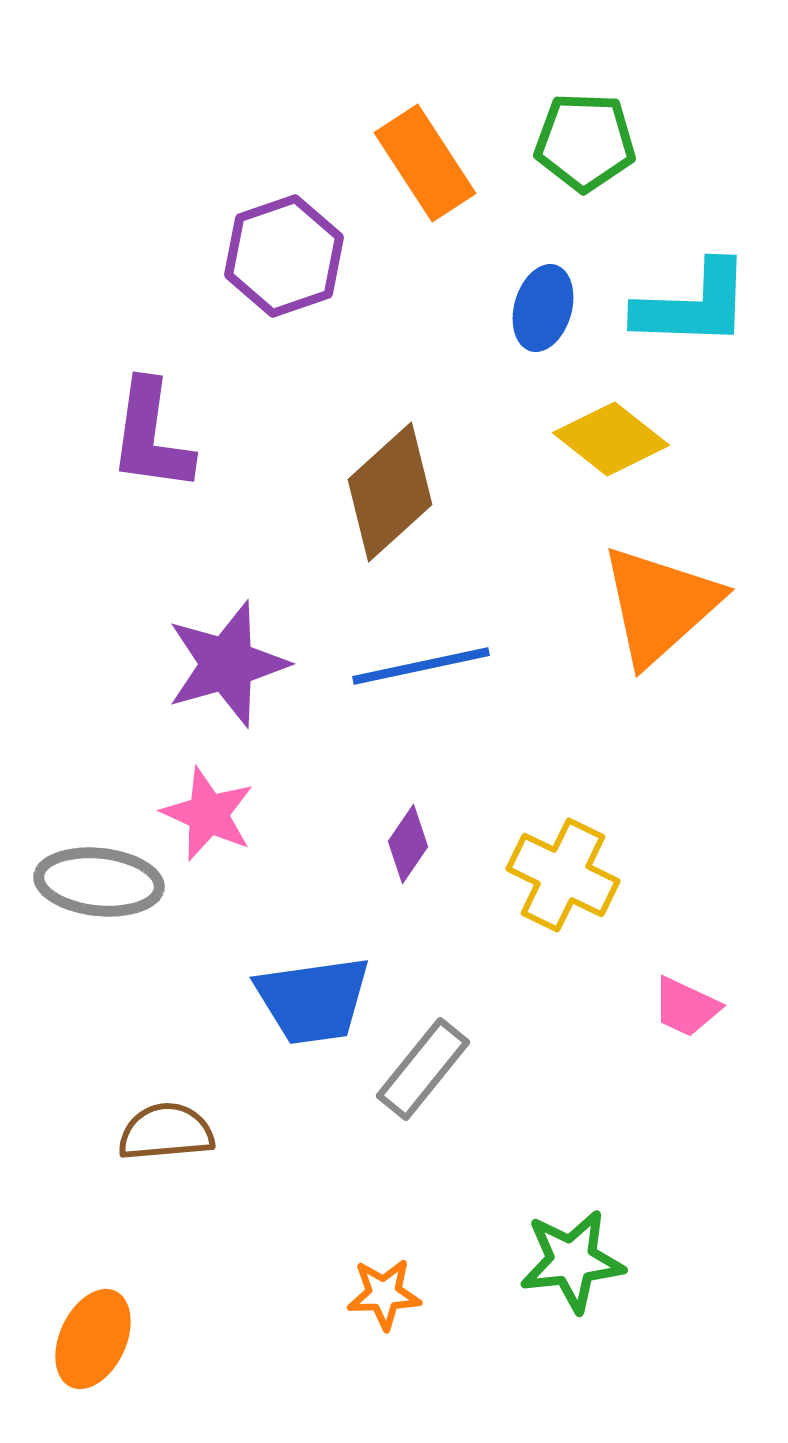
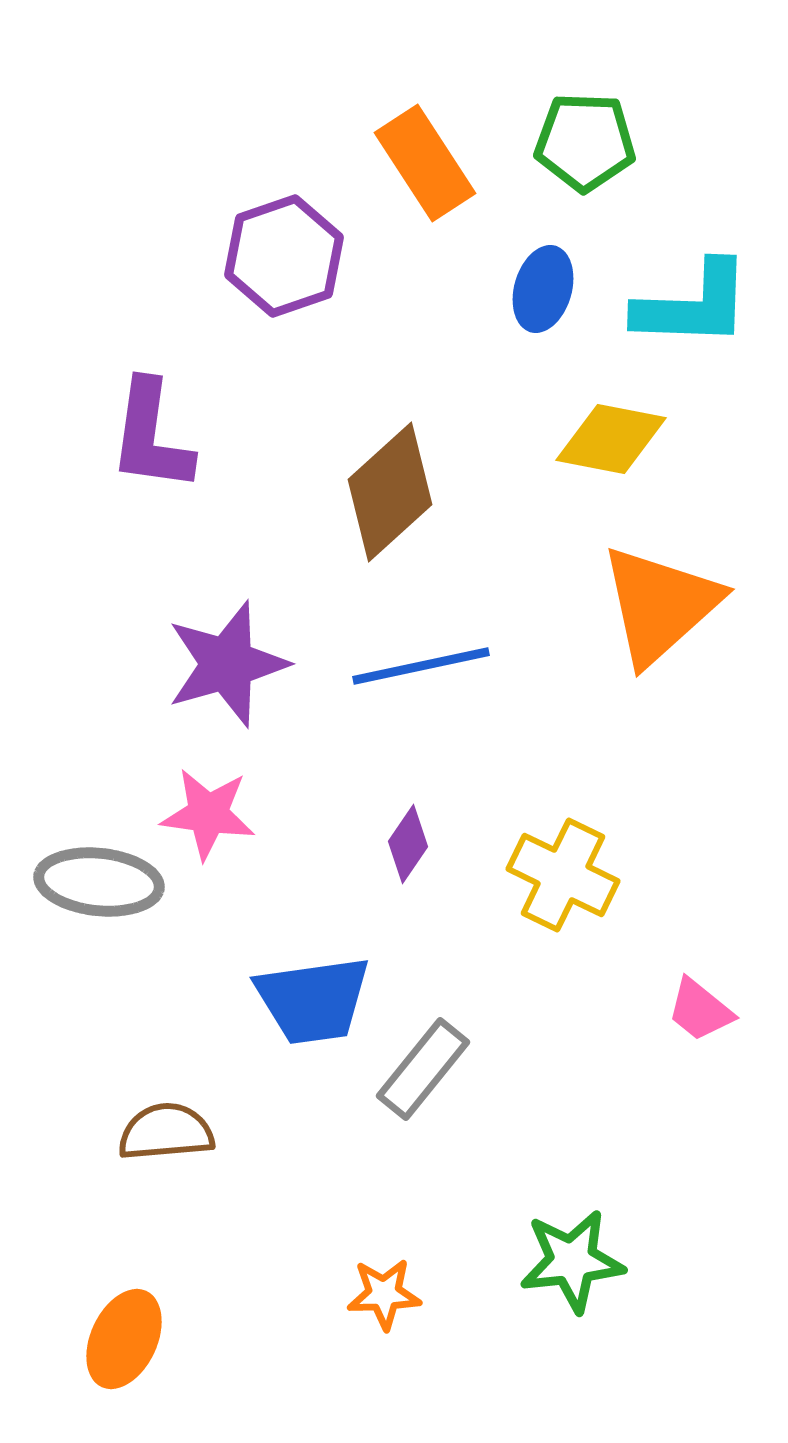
blue ellipse: moved 19 px up
yellow diamond: rotated 27 degrees counterclockwise
pink star: rotated 16 degrees counterclockwise
pink trapezoid: moved 14 px right, 3 px down; rotated 14 degrees clockwise
orange ellipse: moved 31 px right
